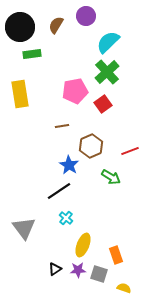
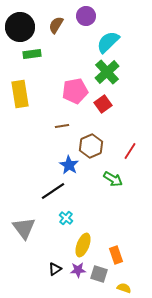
red line: rotated 36 degrees counterclockwise
green arrow: moved 2 px right, 2 px down
black line: moved 6 px left
